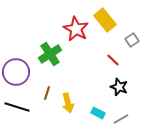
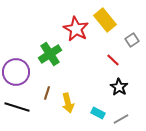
black star: rotated 12 degrees clockwise
